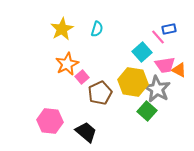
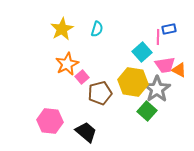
pink line: rotated 42 degrees clockwise
gray star: rotated 8 degrees clockwise
brown pentagon: rotated 10 degrees clockwise
